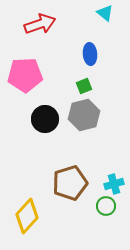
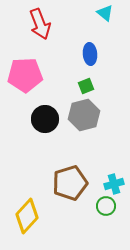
red arrow: rotated 88 degrees clockwise
green square: moved 2 px right
